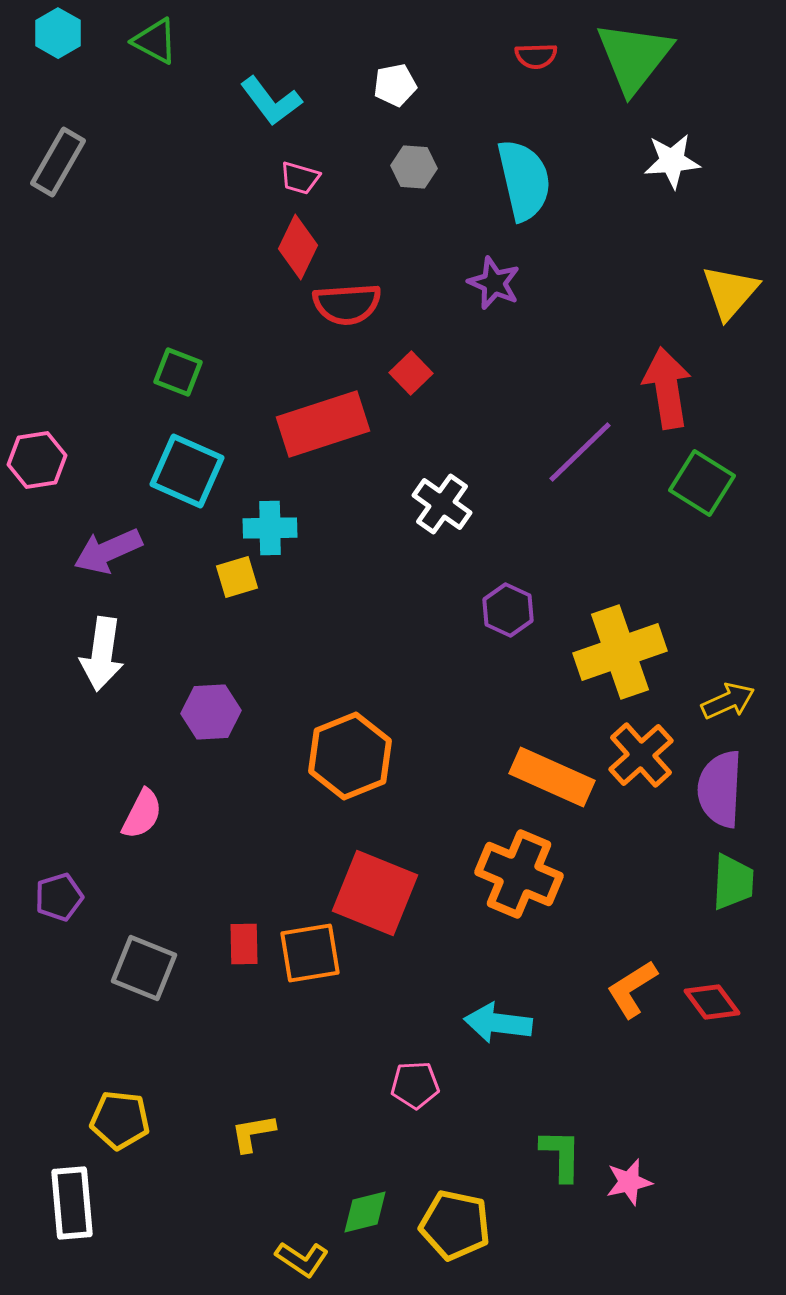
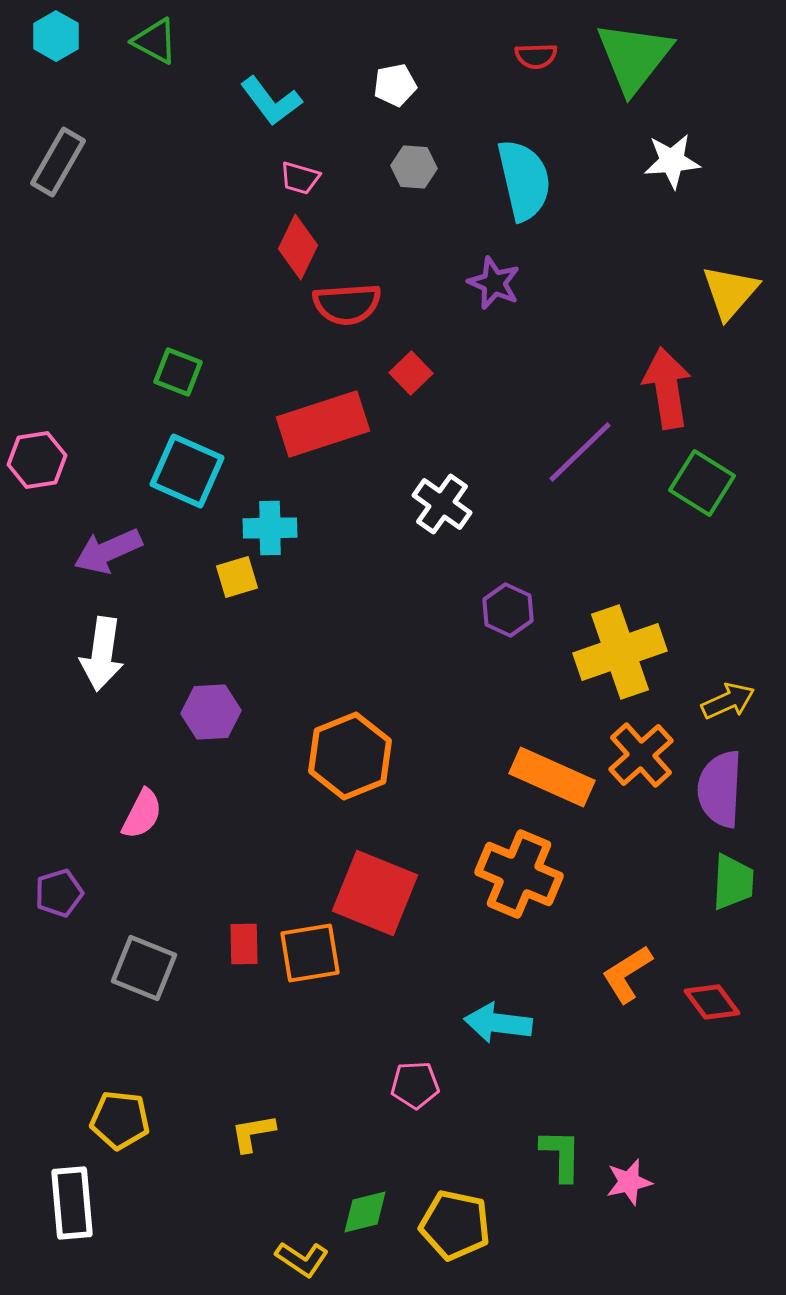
cyan hexagon at (58, 33): moved 2 px left, 3 px down
purple pentagon at (59, 897): moved 4 px up
orange L-shape at (632, 989): moved 5 px left, 15 px up
